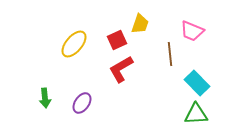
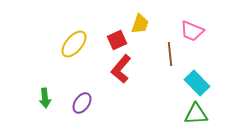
red L-shape: rotated 20 degrees counterclockwise
